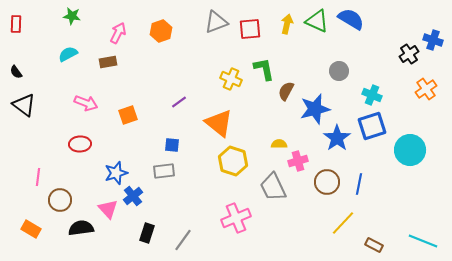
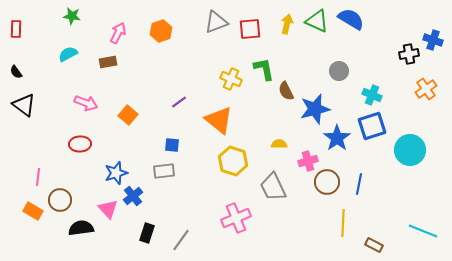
red rectangle at (16, 24): moved 5 px down
black cross at (409, 54): rotated 24 degrees clockwise
brown semicircle at (286, 91): rotated 54 degrees counterclockwise
orange square at (128, 115): rotated 30 degrees counterclockwise
orange triangle at (219, 123): moved 3 px up
pink cross at (298, 161): moved 10 px right
yellow line at (343, 223): rotated 40 degrees counterclockwise
orange rectangle at (31, 229): moved 2 px right, 18 px up
gray line at (183, 240): moved 2 px left
cyan line at (423, 241): moved 10 px up
